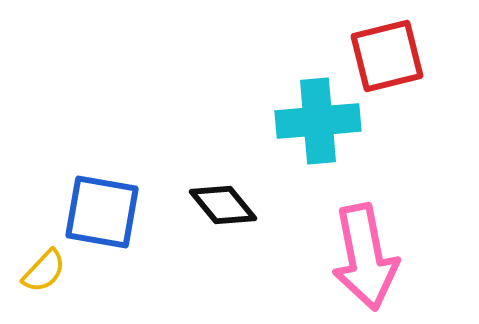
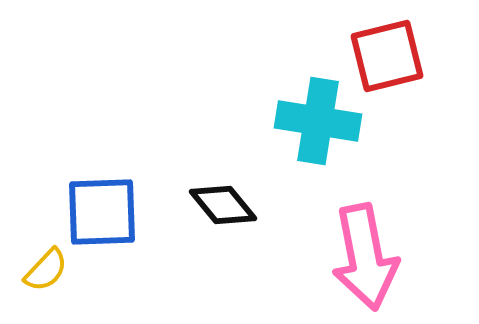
cyan cross: rotated 14 degrees clockwise
blue square: rotated 12 degrees counterclockwise
yellow semicircle: moved 2 px right, 1 px up
